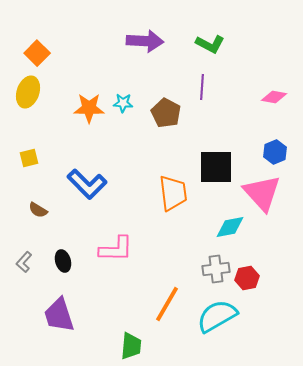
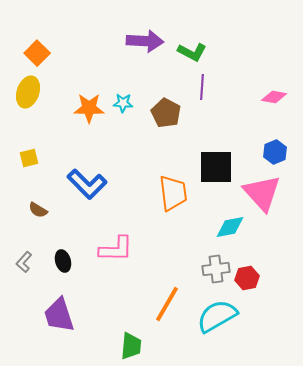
green L-shape: moved 18 px left, 8 px down
